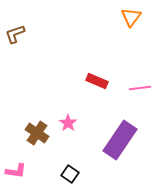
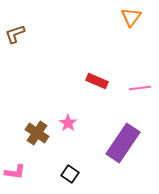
purple rectangle: moved 3 px right, 3 px down
pink L-shape: moved 1 px left, 1 px down
